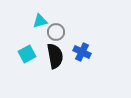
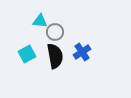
cyan triangle: rotated 21 degrees clockwise
gray circle: moved 1 px left
blue cross: rotated 30 degrees clockwise
